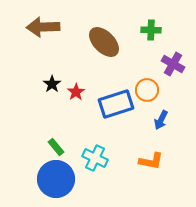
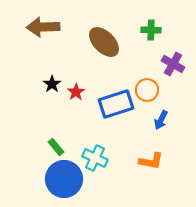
blue circle: moved 8 px right
